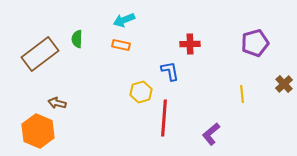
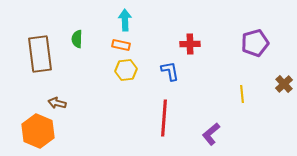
cyan arrow: moved 1 px right; rotated 110 degrees clockwise
brown rectangle: rotated 60 degrees counterclockwise
yellow hexagon: moved 15 px left, 22 px up; rotated 10 degrees clockwise
